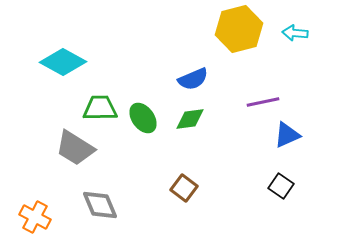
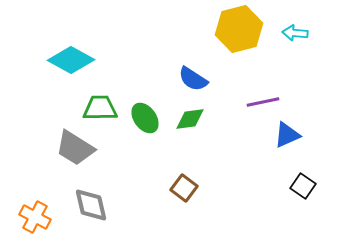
cyan diamond: moved 8 px right, 2 px up
blue semicircle: rotated 56 degrees clockwise
green ellipse: moved 2 px right
black square: moved 22 px right
gray diamond: moved 9 px left; rotated 9 degrees clockwise
